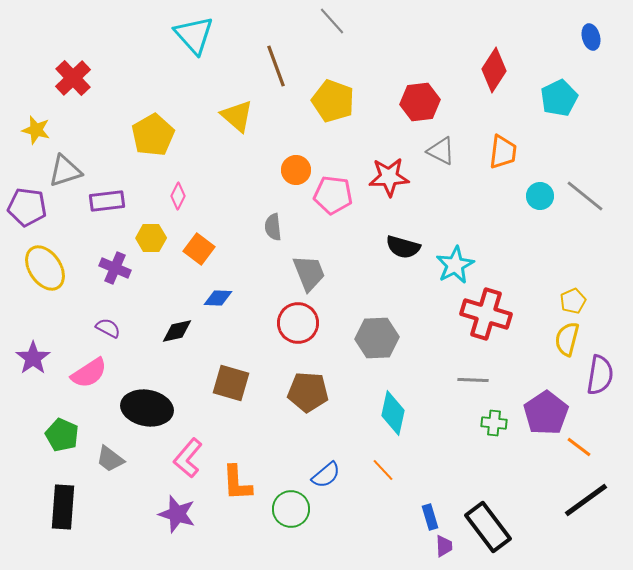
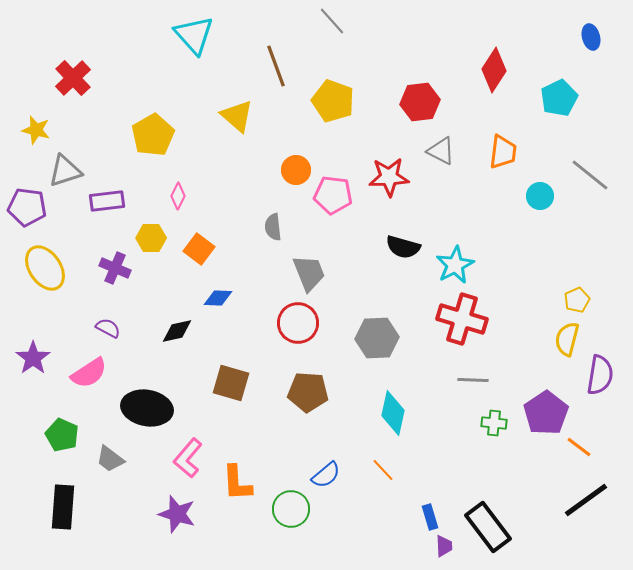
gray line at (585, 196): moved 5 px right, 21 px up
yellow pentagon at (573, 301): moved 4 px right, 1 px up
red cross at (486, 314): moved 24 px left, 5 px down
